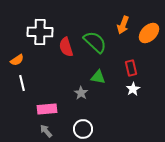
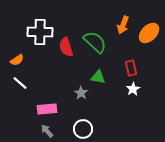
white line: moved 2 px left; rotated 35 degrees counterclockwise
gray arrow: moved 1 px right
